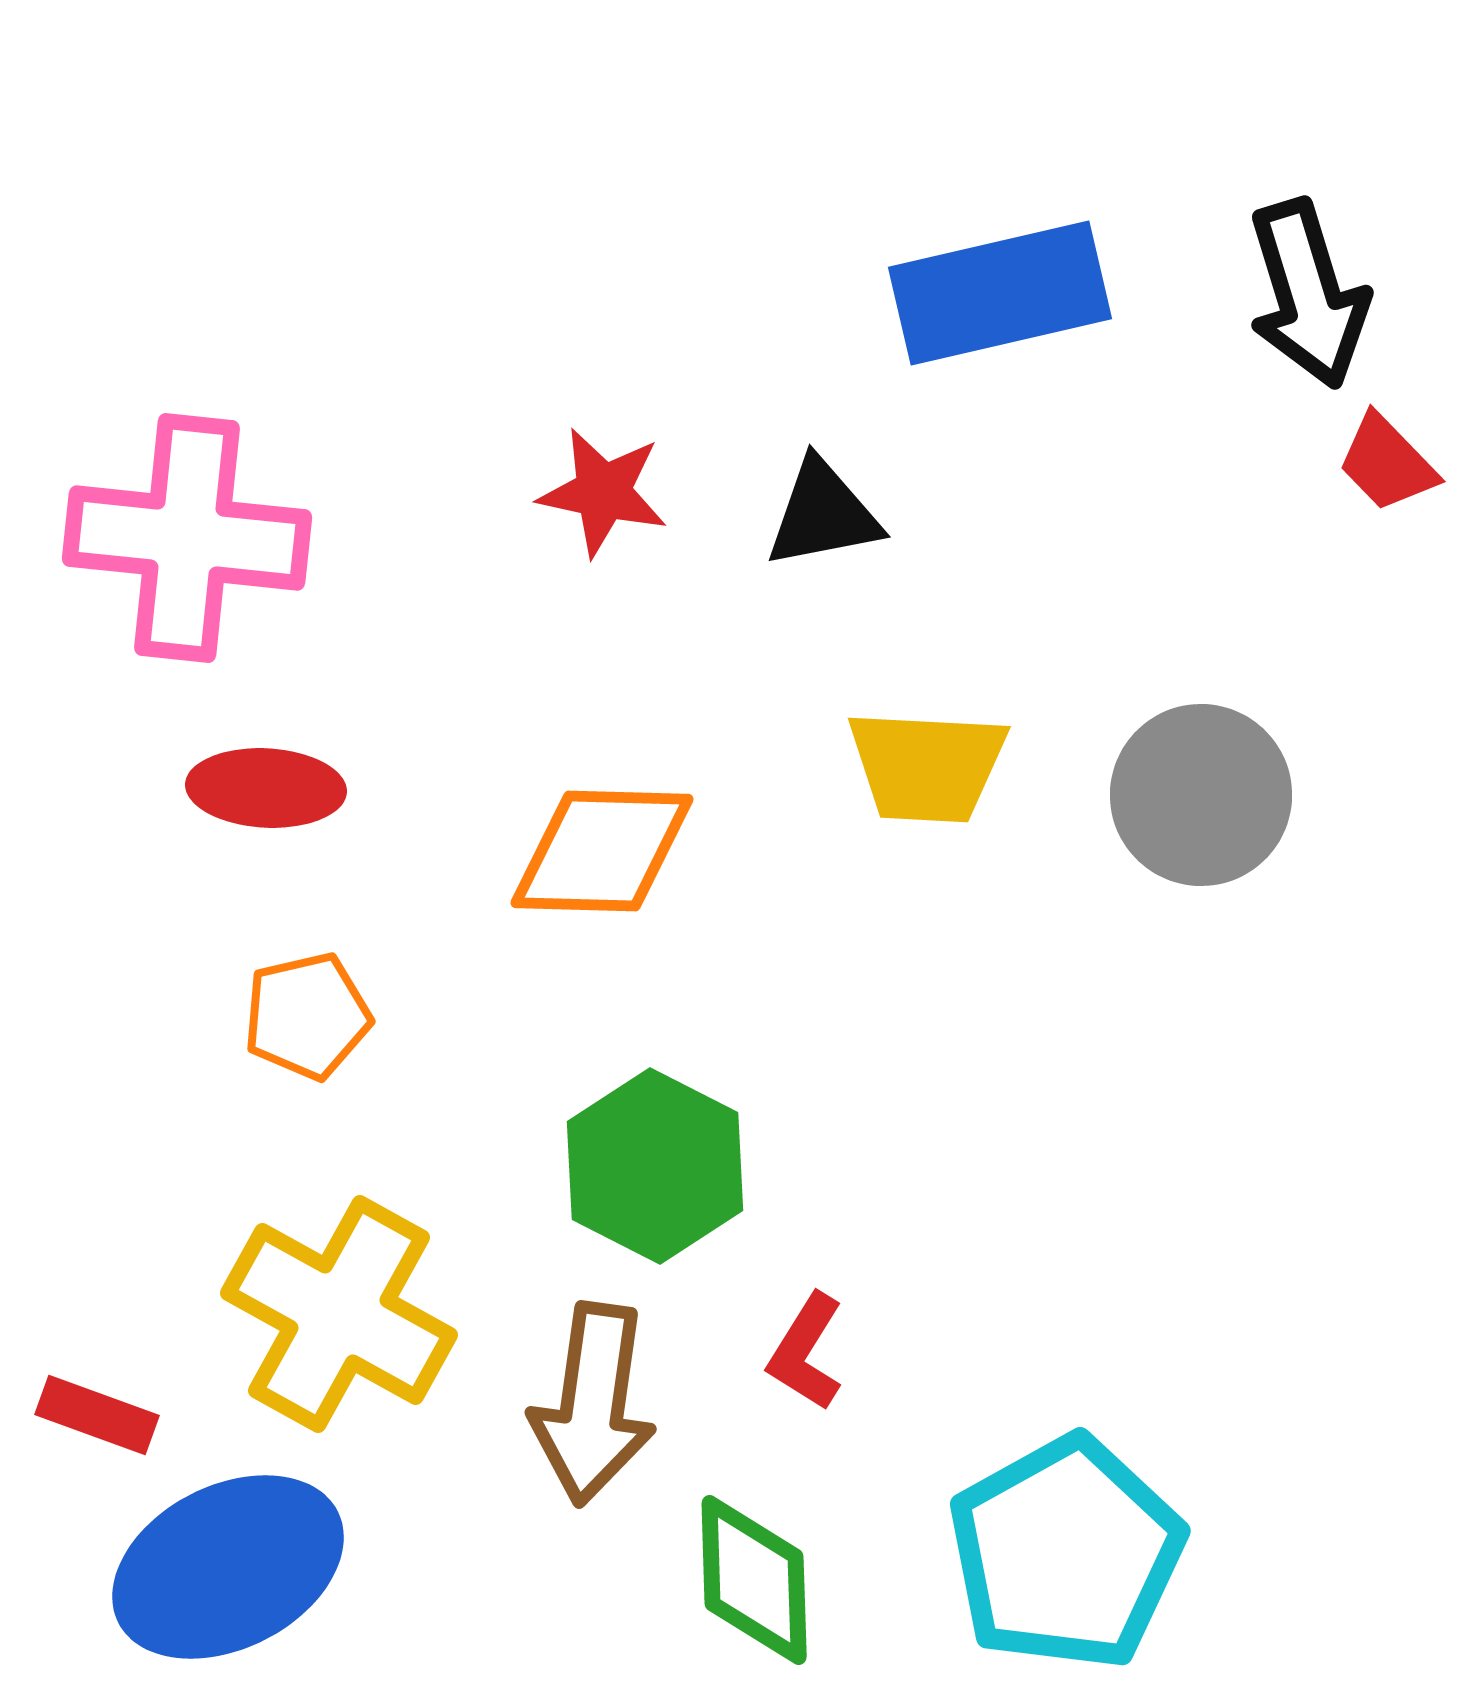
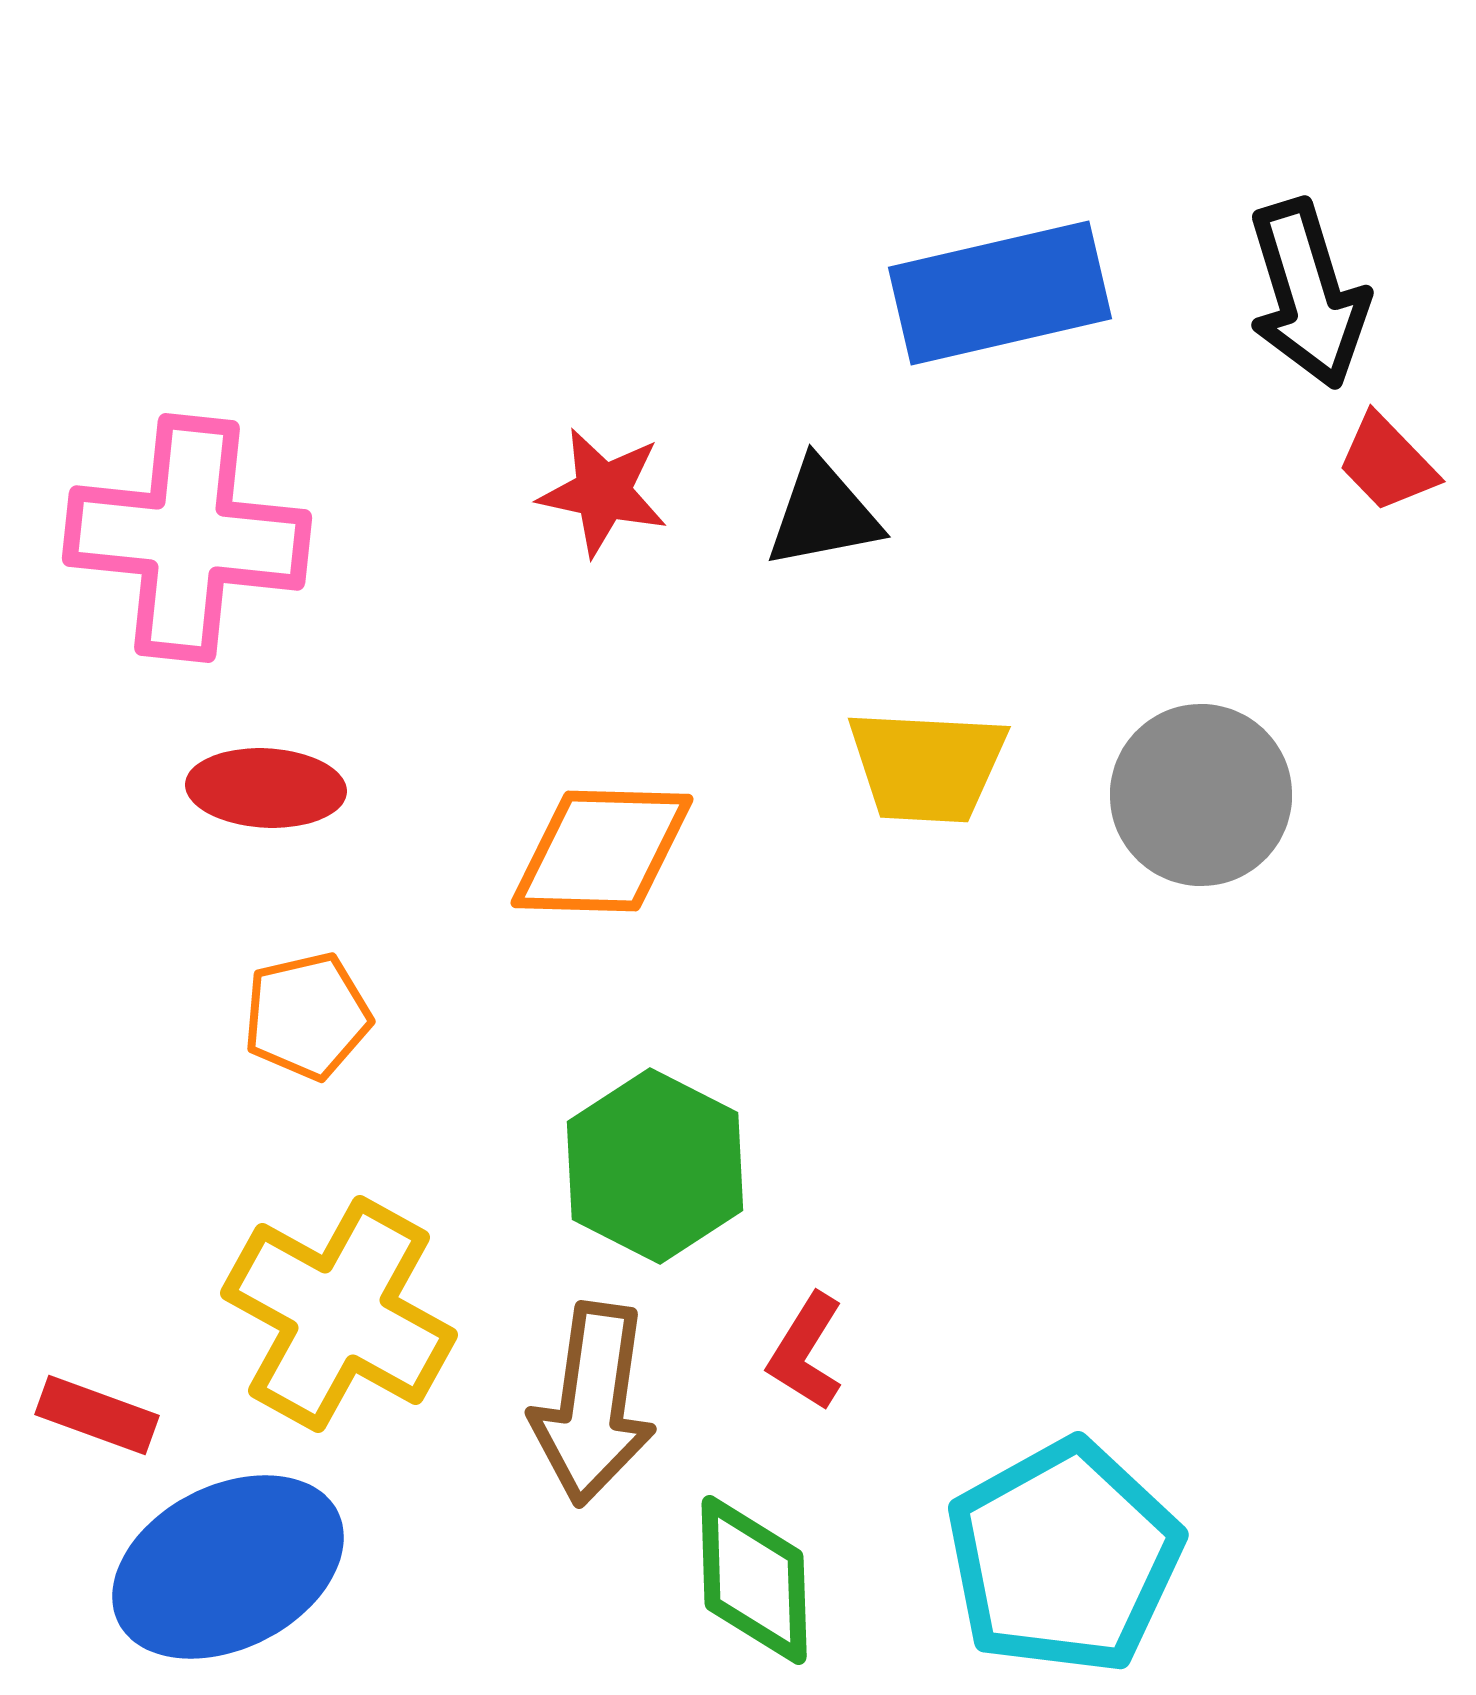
cyan pentagon: moved 2 px left, 4 px down
